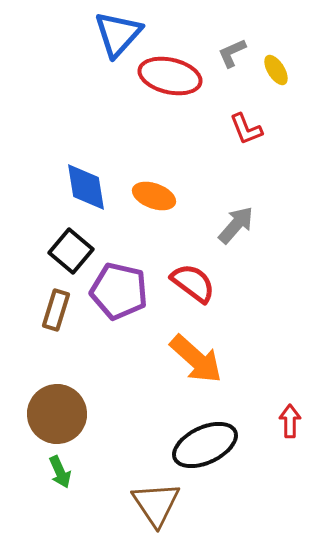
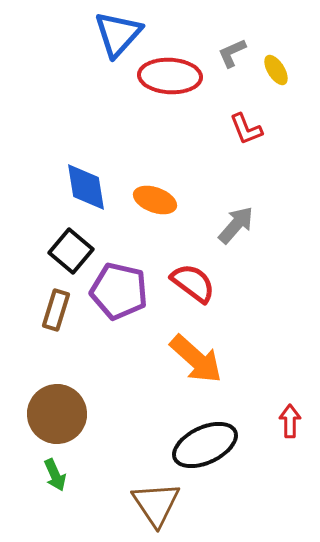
red ellipse: rotated 10 degrees counterclockwise
orange ellipse: moved 1 px right, 4 px down
green arrow: moved 5 px left, 3 px down
